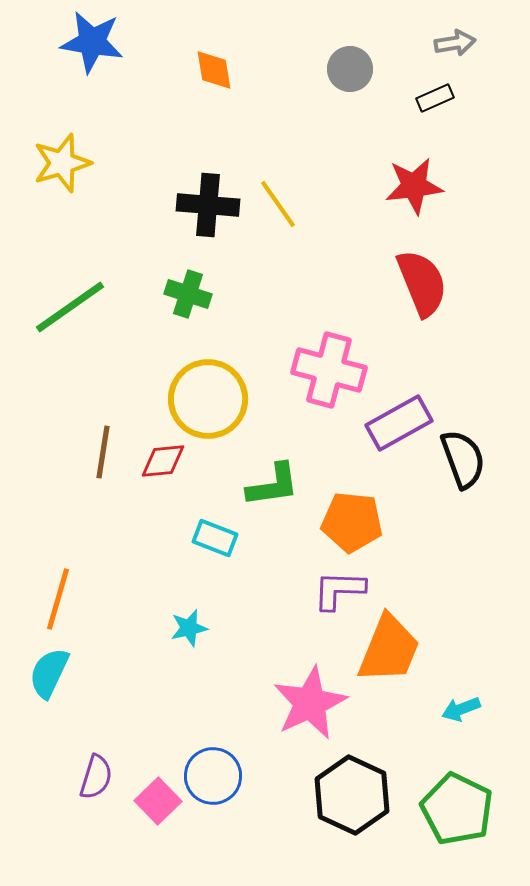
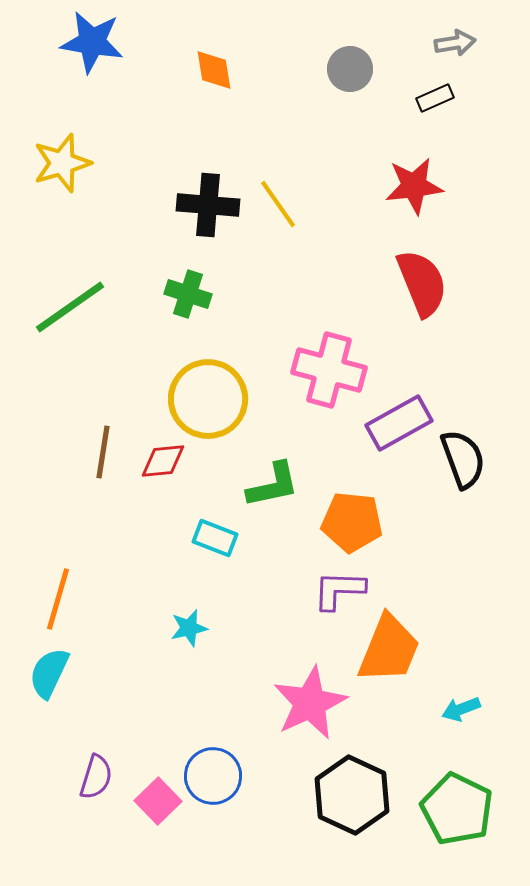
green L-shape: rotated 4 degrees counterclockwise
